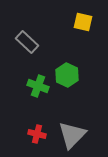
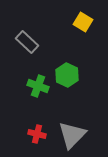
yellow square: rotated 18 degrees clockwise
